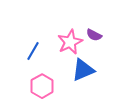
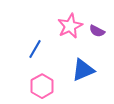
purple semicircle: moved 3 px right, 4 px up
pink star: moved 16 px up
blue line: moved 2 px right, 2 px up
